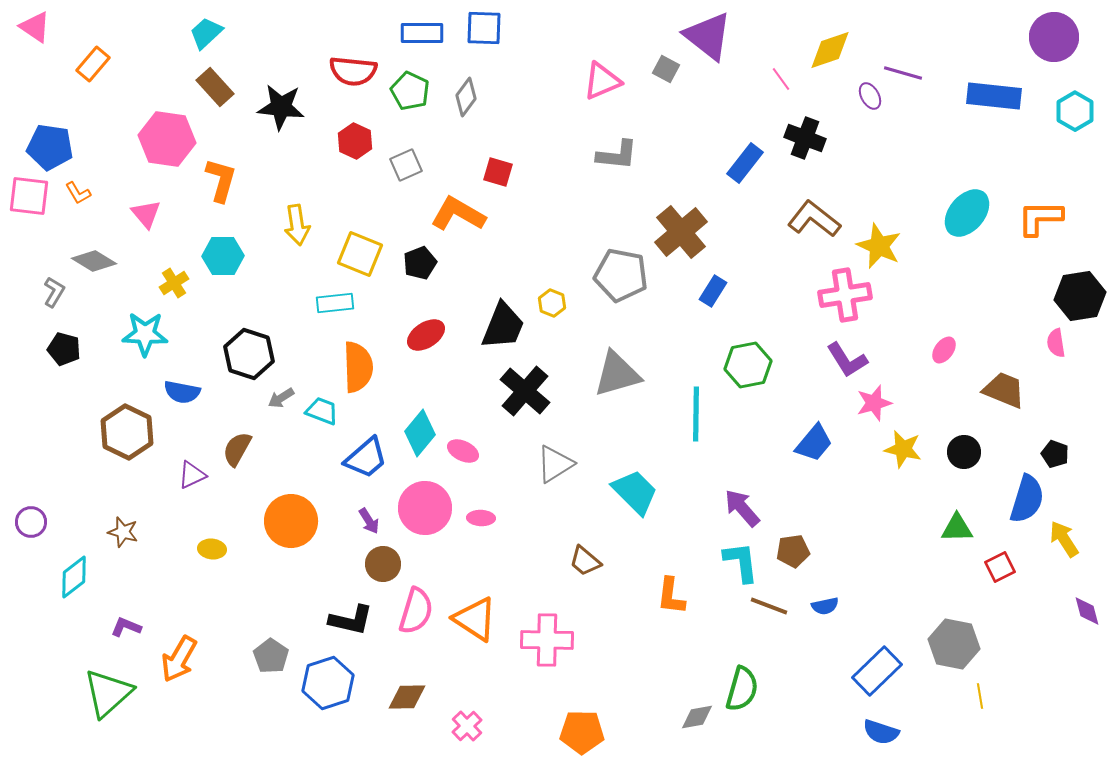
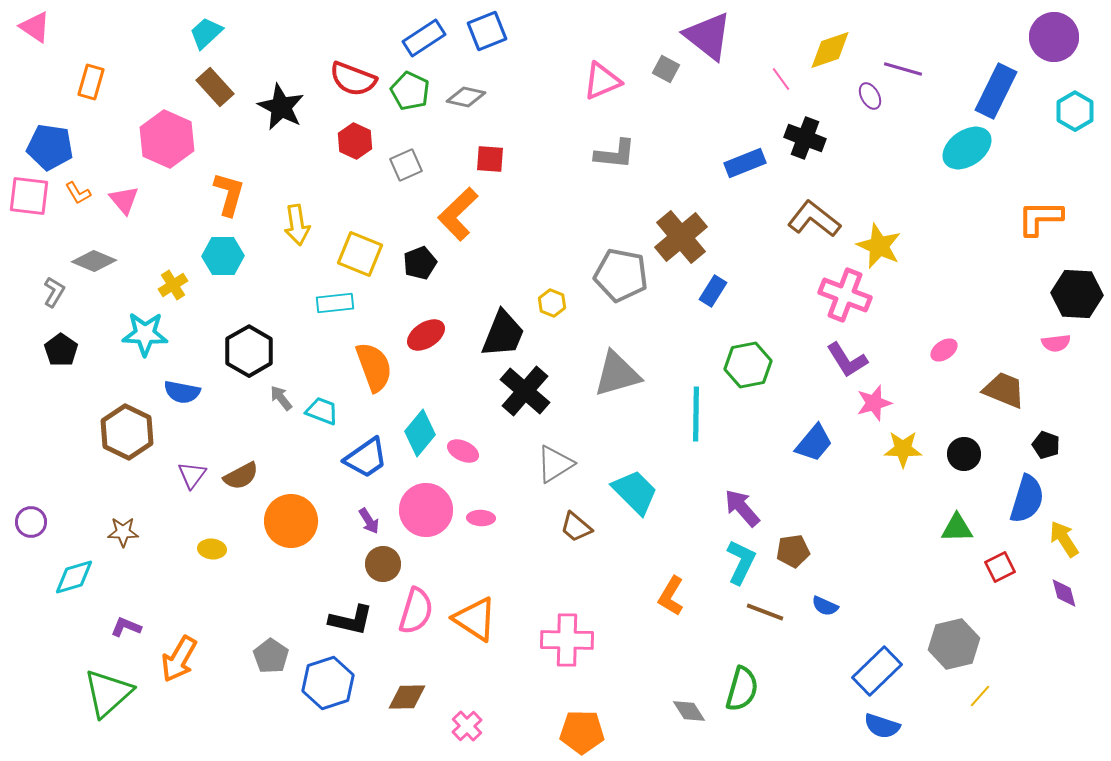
blue square at (484, 28): moved 3 px right, 3 px down; rotated 24 degrees counterclockwise
blue rectangle at (422, 33): moved 2 px right, 5 px down; rotated 33 degrees counterclockwise
orange rectangle at (93, 64): moved 2 px left, 18 px down; rotated 24 degrees counterclockwise
red semicircle at (353, 71): moved 8 px down; rotated 15 degrees clockwise
purple line at (903, 73): moved 4 px up
blue rectangle at (994, 96): moved 2 px right, 5 px up; rotated 70 degrees counterclockwise
gray diamond at (466, 97): rotated 66 degrees clockwise
black star at (281, 107): rotated 21 degrees clockwise
pink hexagon at (167, 139): rotated 16 degrees clockwise
gray L-shape at (617, 155): moved 2 px left, 1 px up
blue rectangle at (745, 163): rotated 30 degrees clockwise
red square at (498, 172): moved 8 px left, 13 px up; rotated 12 degrees counterclockwise
orange L-shape at (221, 180): moved 8 px right, 14 px down
cyan ellipse at (967, 213): moved 65 px up; rotated 15 degrees clockwise
pink triangle at (146, 214): moved 22 px left, 14 px up
orange L-shape at (458, 214): rotated 74 degrees counterclockwise
brown cross at (681, 232): moved 5 px down
gray diamond at (94, 261): rotated 9 degrees counterclockwise
yellow cross at (174, 283): moved 1 px left, 2 px down
pink cross at (845, 295): rotated 30 degrees clockwise
black hexagon at (1080, 296): moved 3 px left, 2 px up; rotated 12 degrees clockwise
black trapezoid at (503, 326): moved 8 px down
pink semicircle at (1056, 343): rotated 88 degrees counterclockwise
black pentagon at (64, 349): moved 3 px left, 1 px down; rotated 20 degrees clockwise
pink ellipse at (944, 350): rotated 20 degrees clockwise
black hexagon at (249, 354): moved 3 px up; rotated 12 degrees clockwise
orange semicircle at (358, 367): moved 16 px right; rotated 18 degrees counterclockwise
gray arrow at (281, 398): rotated 84 degrees clockwise
brown semicircle at (237, 449): moved 4 px right, 27 px down; rotated 147 degrees counterclockwise
yellow star at (903, 449): rotated 12 degrees counterclockwise
black circle at (964, 452): moved 2 px down
black pentagon at (1055, 454): moved 9 px left, 9 px up
blue trapezoid at (366, 458): rotated 6 degrees clockwise
purple triangle at (192, 475): rotated 28 degrees counterclockwise
pink circle at (425, 508): moved 1 px right, 2 px down
brown star at (123, 532): rotated 16 degrees counterclockwise
brown trapezoid at (585, 561): moved 9 px left, 34 px up
cyan L-shape at (741, 562): rotated 33 degrees clockwise
cyan diamond at (74, 577): rotated 21 degrees clockwise
orange L-shape at (671, 596): rotated 24 degrees clockwise
brown line at (769, 606): moved 4 px left, 6 px down
blue semicircle at (825, 606): rotated 36 degrees clockwise
purple diamond at (1087, 611): moved 23 px left, 18 px up
pink cross at (547, 640): moved 20 px right
gray hexagon at (954, 644): rotated 24 degrees counterclockwise
yellow line at (980, 696): rotated 50 degrees clockwise
gray diamond at (697, 717): moved 8 px left, 6 px up; rotated 68 degrees clockwise
blue semicircle at (881, 732): moved 1 px right, 6 px up
